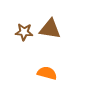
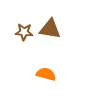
orange semicircle: moved 1 px left, 1 px down
